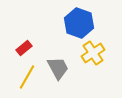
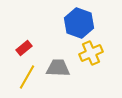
yellow cross: moved 2 px left; rotated 10 degrees clockwise
gray trapezoid: rotated 60 degrees counterclockwise
